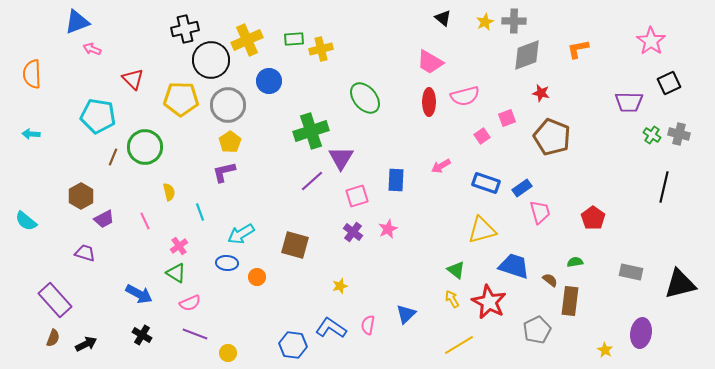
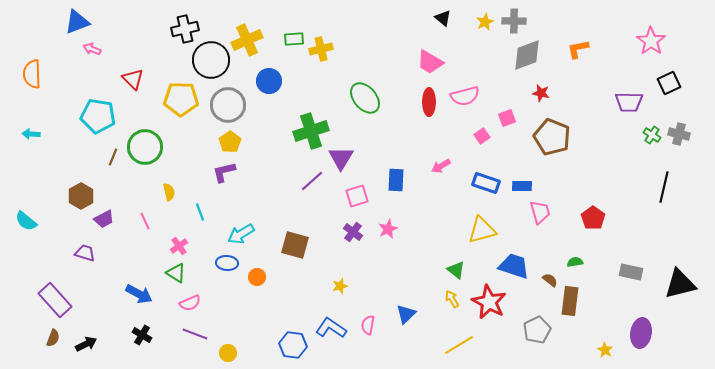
blue rectangle at (522, 188): moved 2 px up; rotated 36 degrees clockwise
